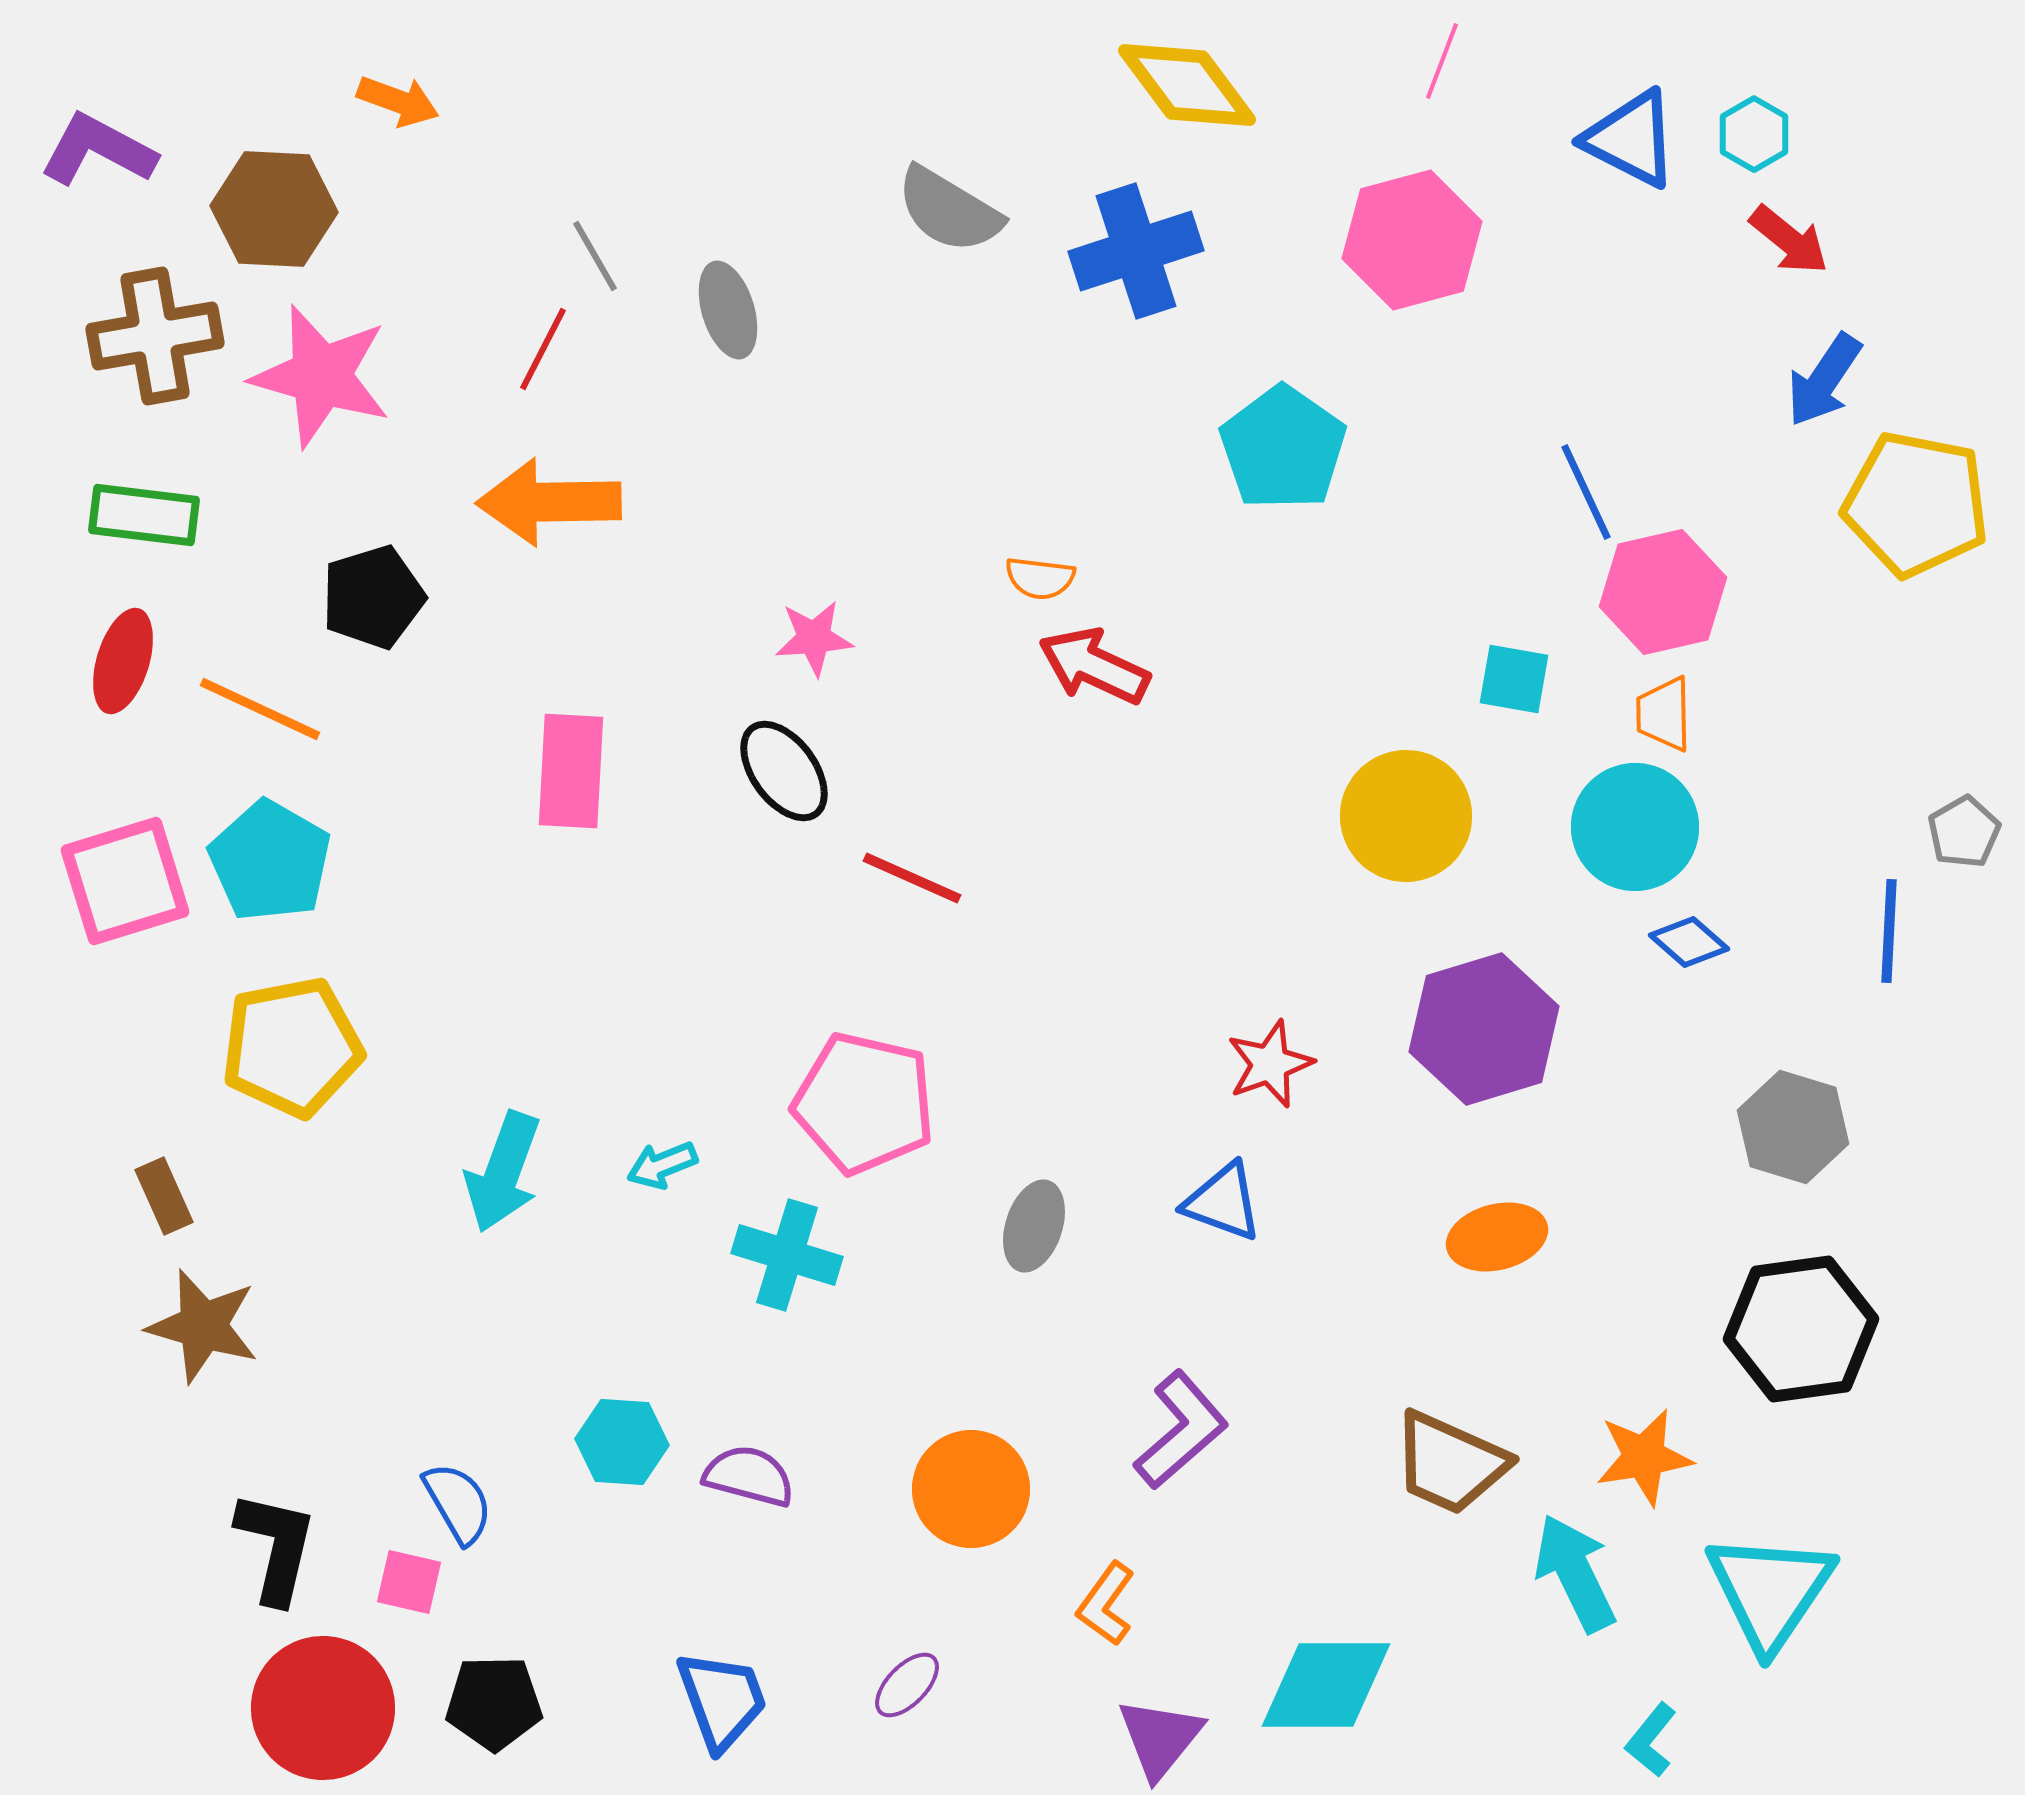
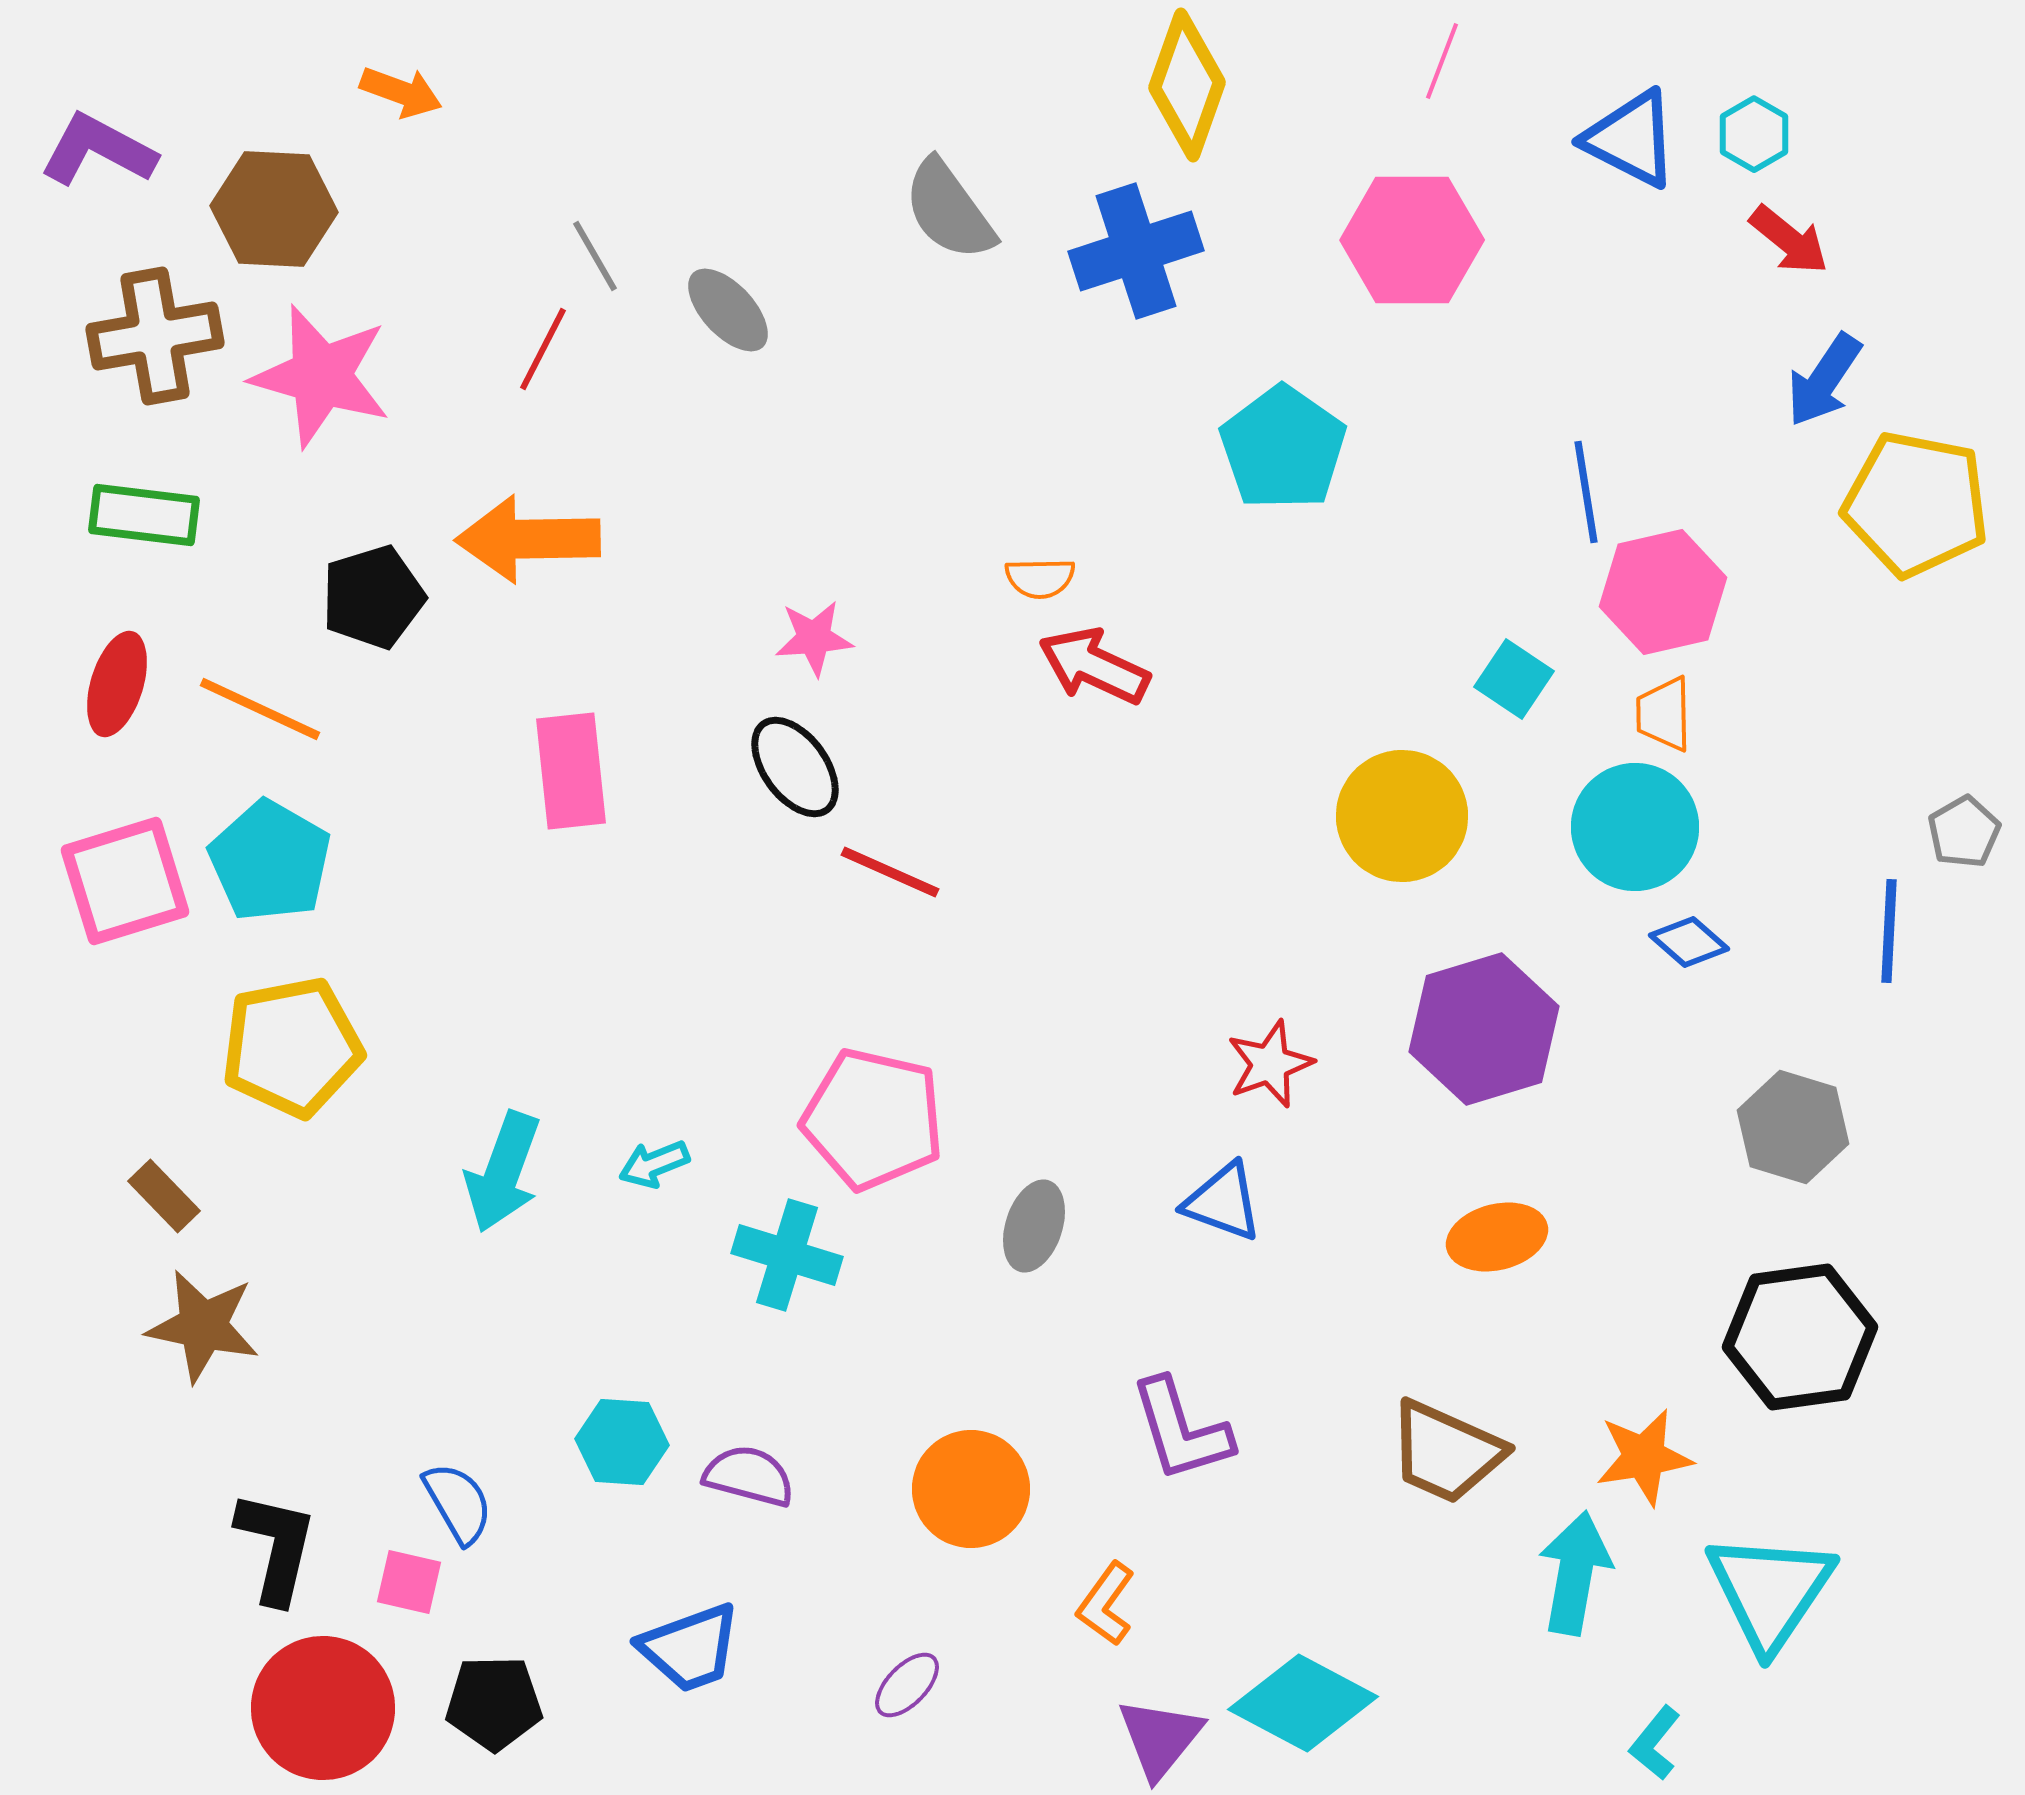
yellow diamond at (1187, 85): rotated 56 degrees clockwise
orange arrow at (398, 101): moved 3 px right, 9 px up
gray semicircle at (949, 210): rotated 23 degrees clockwise
pink hexagon at (1412, 240): rotated 15 degrees clockwise
gray ellipse at (728, 310): rotated 26 degrees counterclockwise
blue line at (1586, 492): rotated 16 degrees clockwise
orange arrow at (549, 502): moved 21 px left, 37 px down
orange semicircle at (1040, 578): rotated 8 degrees counterclockwise
red ellipse at (123, 661): moved 6 px left, 23 px down
cyan square at (1514, 679): rotated 24 degrees clockwise
pink rectangle at (571, 771): rotated 9 degrees counterclockwise
black ellipse at (784, 771): moved 11 px right, 4 px up
yellow circle at (1406, 816): moved 4 px left
red line at (912, 878): moved 22 px left, 6 px up
pink pentagon at (864, 1103): moved 9 px right, 16 px down
cyan arrow at (662, 1165): moved 8 px left, 1 px up
brown rectangle at (164, 1196): rotated 20 degrees counterclockwise
brown star at (203, 1326): rotated 4 degrees counterclockwise
black hexagon at (1801, 1329): moved 1 px left, 8 px down
purple L-shape at (1181, 1430): rotated 114 degrees clockwise
brown trapezoid at (1450, 1463): moved 4 px left, 11 px up
cyan arrow at (1575, 1573): rotated 36 degrees clockwise
cyan diamond at (1326, 1685): moved 23 px left, 18 px down; rotated 28 degrees clockwise
blue trapezoid at (722, 1700): moved 32 px left, 52 px up; rotated 90 degrees clockwise
cyan L-shape at (1651, 1740): moved 4 px right, 3 px down
